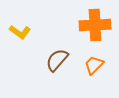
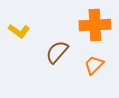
yellow L-shape: moved 1 px left, 1 px up
brown semicircle: moved 8 px up
